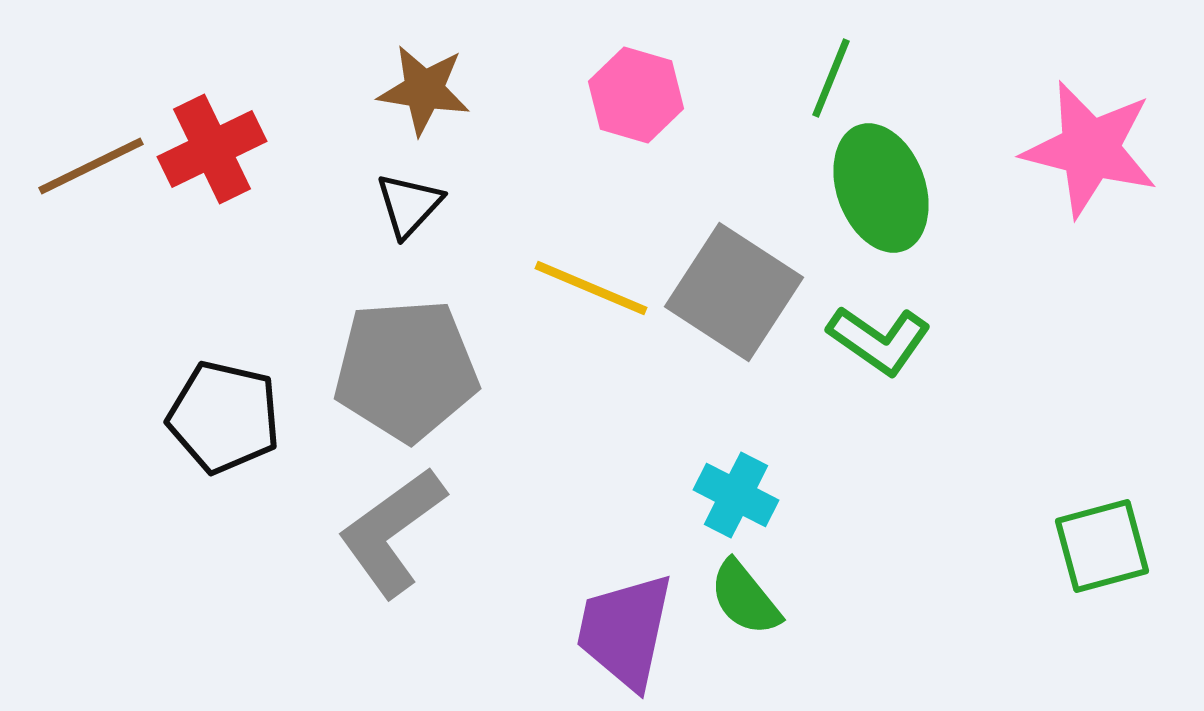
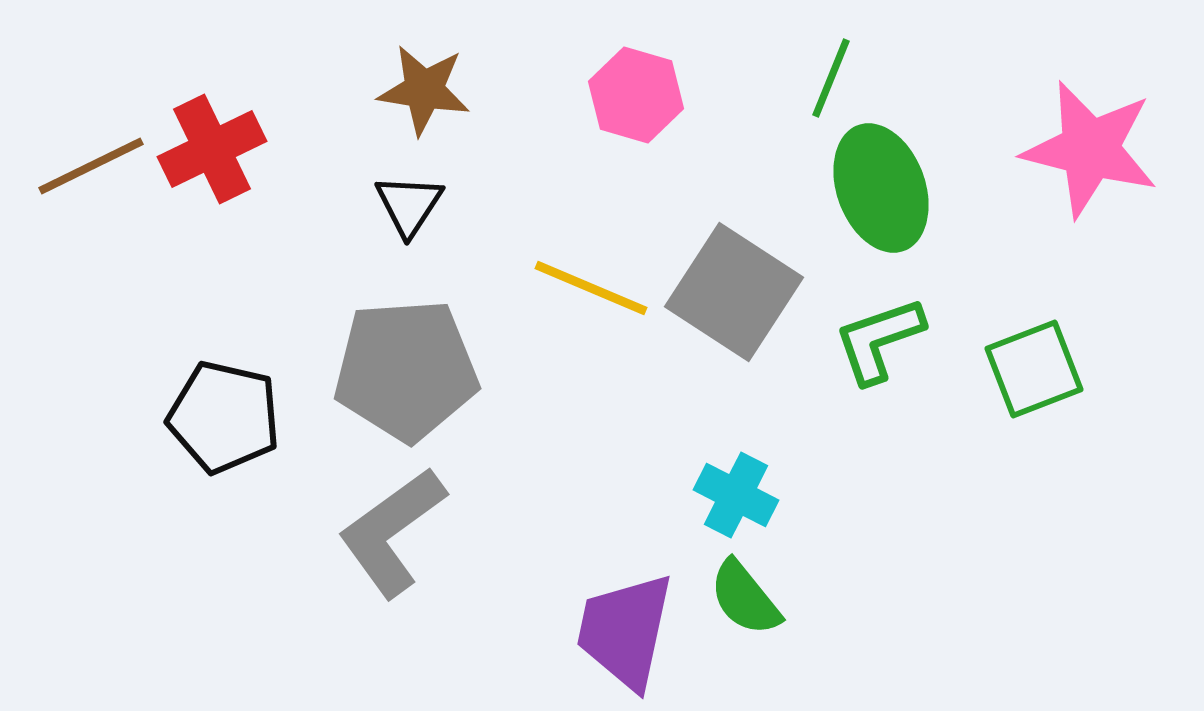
black triangle: rotated 10 degrees counterclockwise
green L-shape: rotated 126 degrees clockwise
green square: moved 68 px left, 177 px up; rotated 6 degrees counterclockwise
